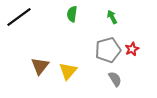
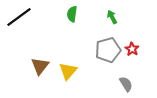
red star: rotated 16 degrees counterclockwise
gray semicircle: moved 11 px right, 5 px down
